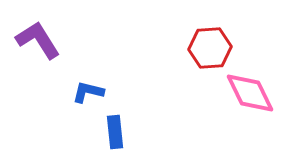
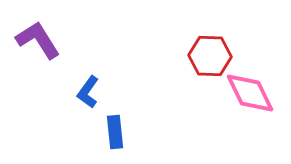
red hexagon: moved 8 px down; rotated 6 degrees clockwise
blue L-shape: rotated 68 degrees counterclockwise
